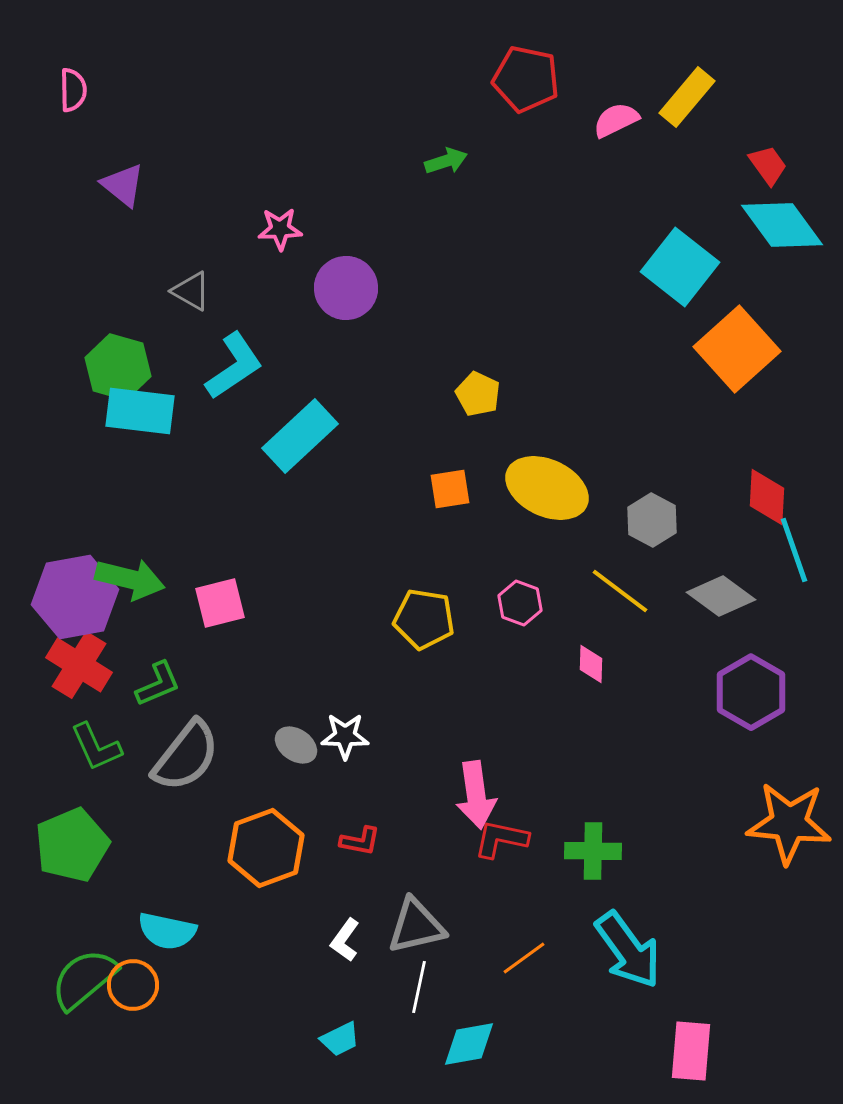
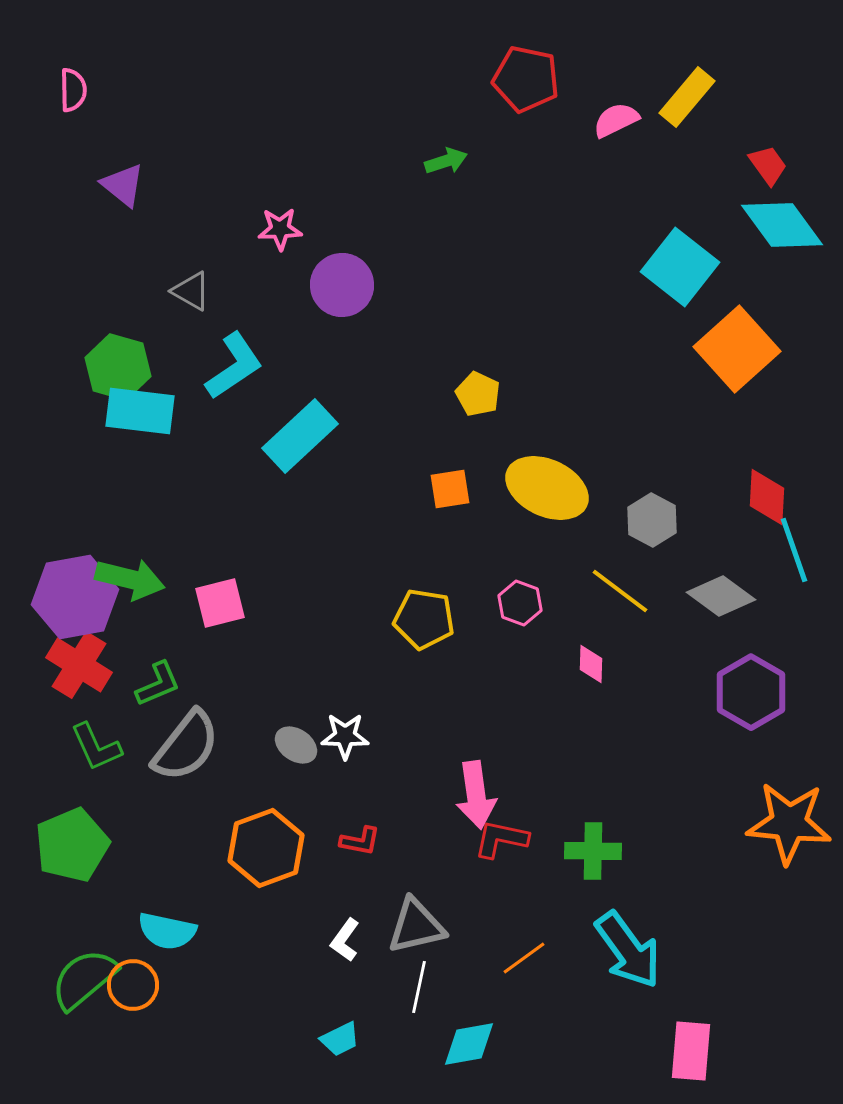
purple circle at (346, 288): moved 4 px left, 3 px up
gray semicircle at (186, 756): moved 10 px up
